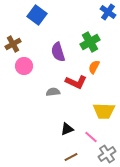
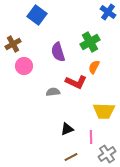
pink line: rotated 48 degrees clockwise
